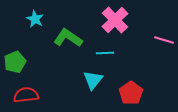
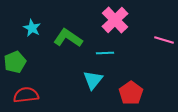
cyan star: moved 3 px left, 9 px down
